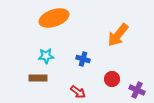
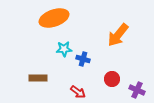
cyan star: moved 18 px right, 7 px up
